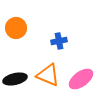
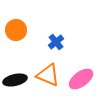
orange circle: moved 2 px down
blue cross: moved 3 px left, 1 px down; rotated 28 degrees counterclockwise
black ellipse: moved 1 px down
